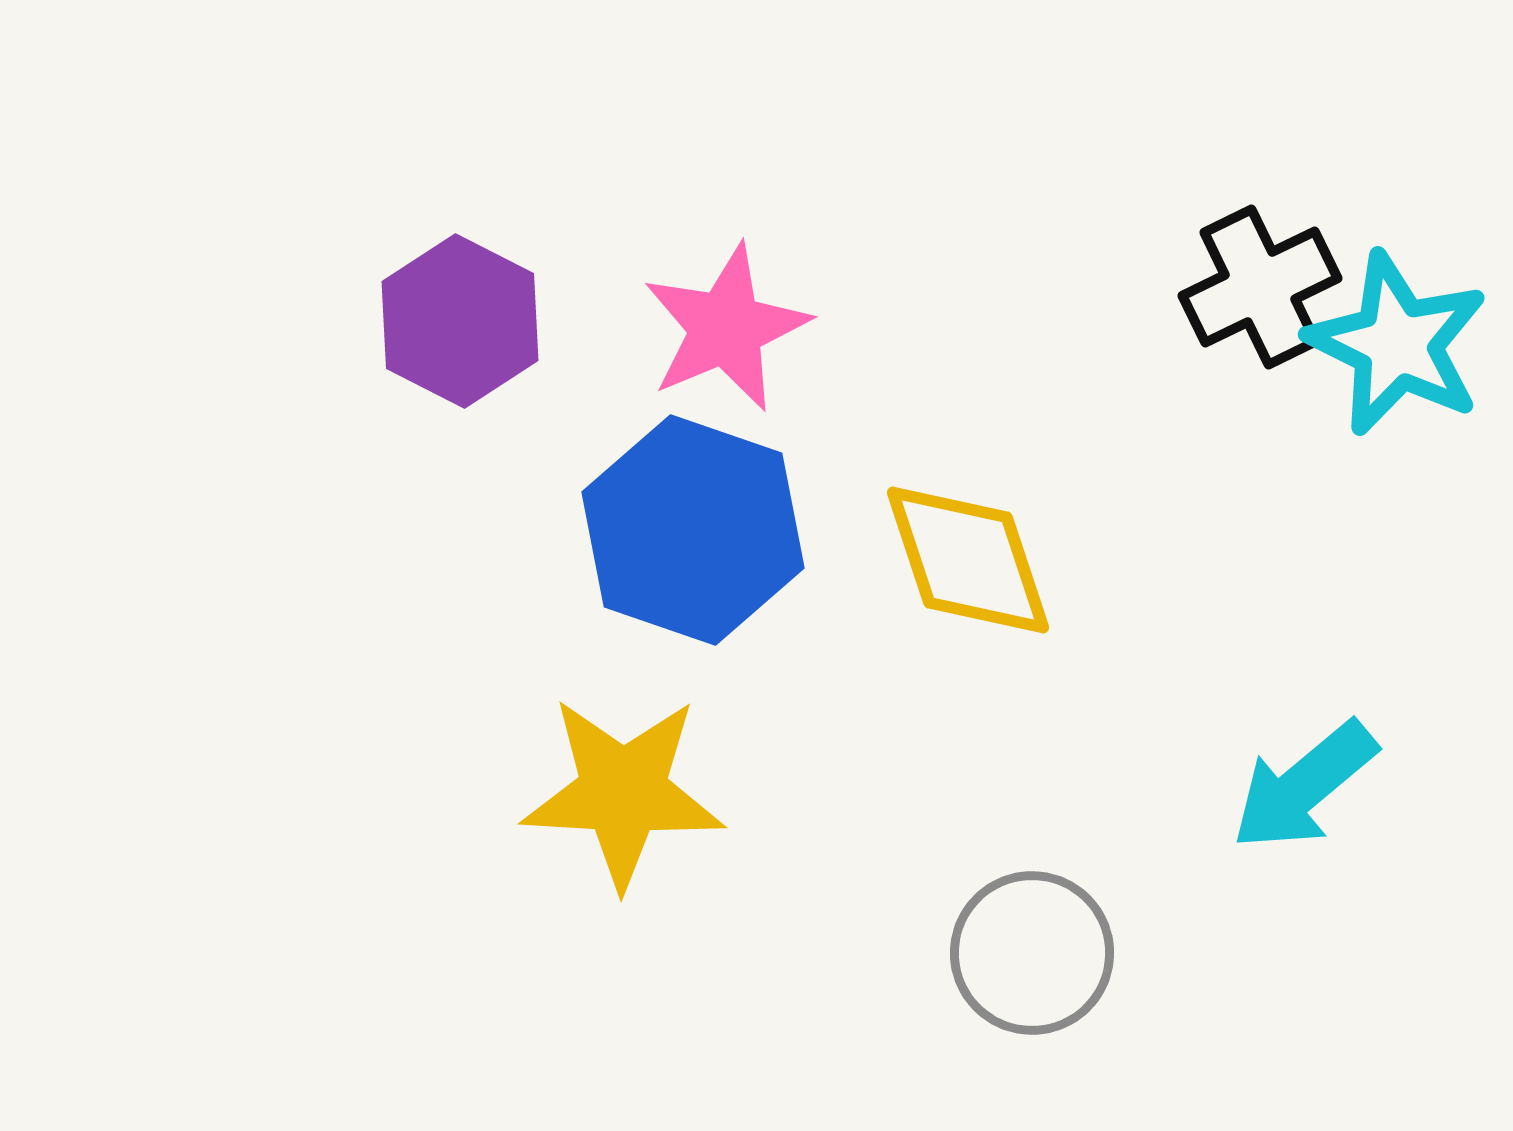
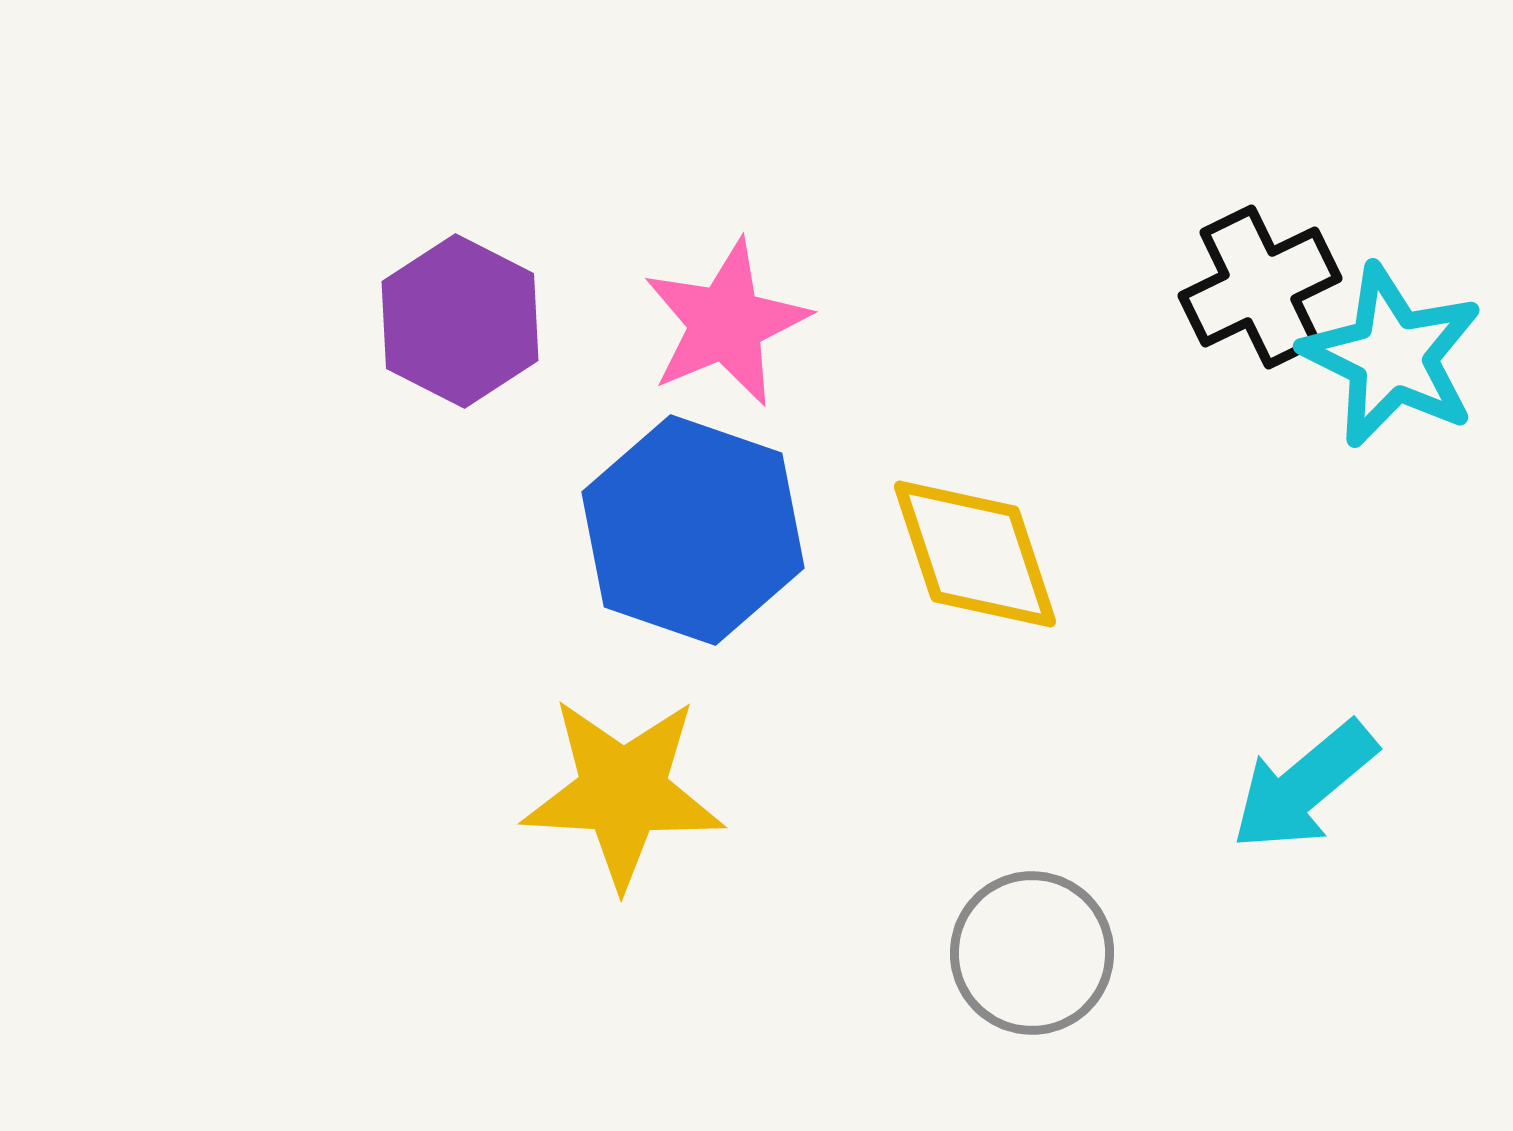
pink star: moved 5 px up
cyan star: moved 5 px left, 12 px down
yellow diamond: moved 7 px right, 6 px up
